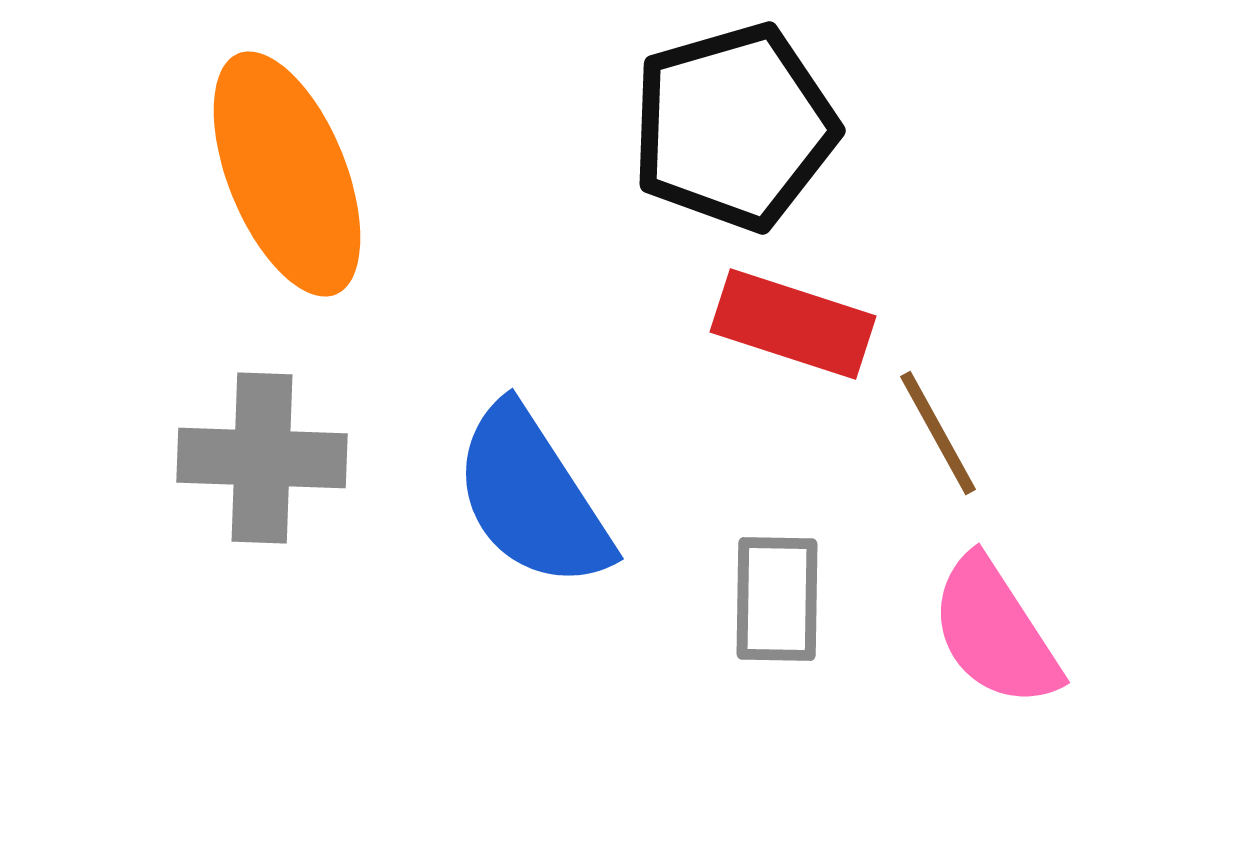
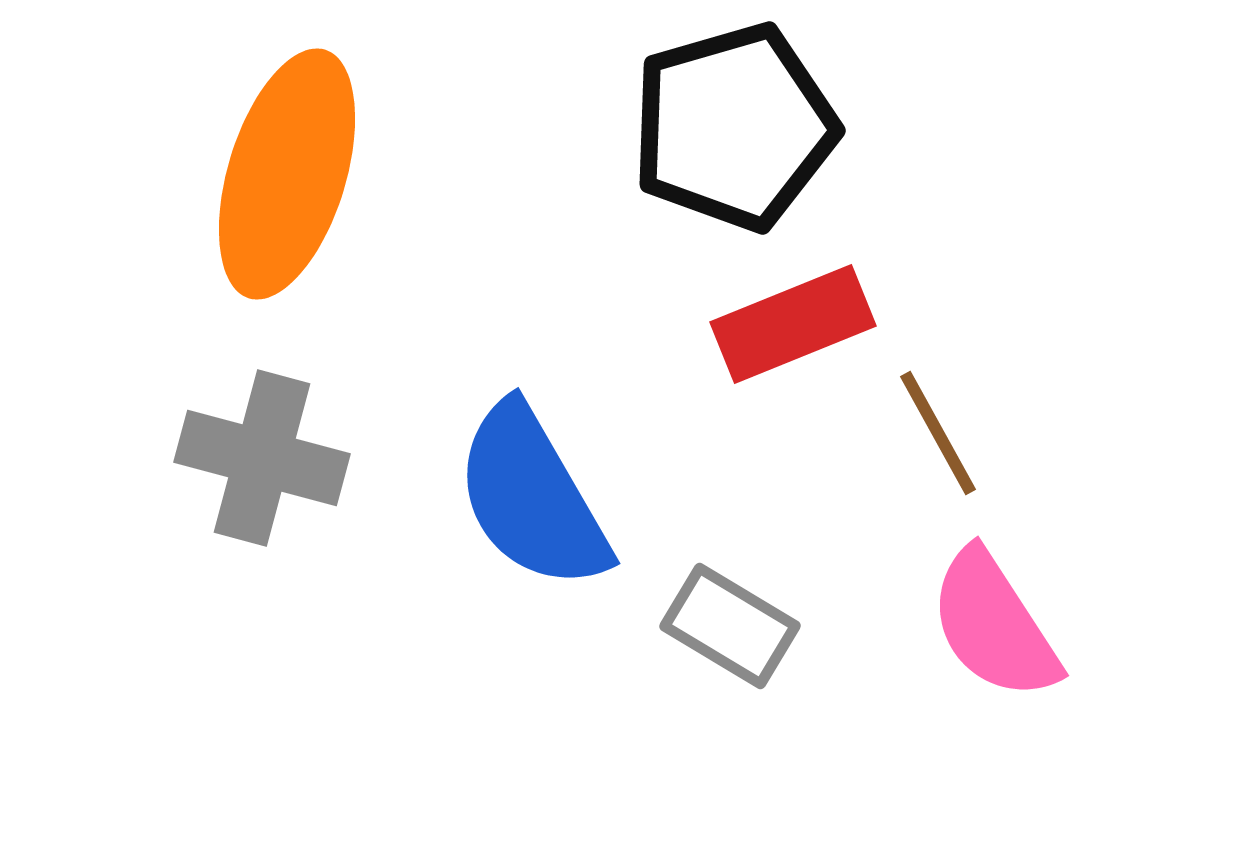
orange ellipse: rotated 39 degrees clockwise
red rectangle: rotated 40 degrees counterclockwise
gray cross: rotated 13 degrees clockwise
blue semicircle: rotated 3 degrees clockwise
gray rectangle: moved 47 px left, 27 px down; rotated 60 degrees counterclockwise
pink semicircle: moved 1 px left, 7 px up
